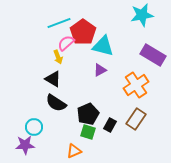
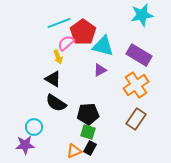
purple rectangle: moved 14 px left
black pentagon: rotated 20 degrees clockwise
black rectangle: moved 20 px left, 23 px down
